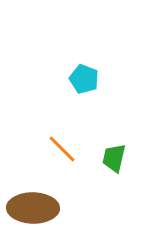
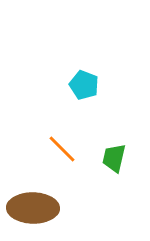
cyan pentagon: moved 6 px down
